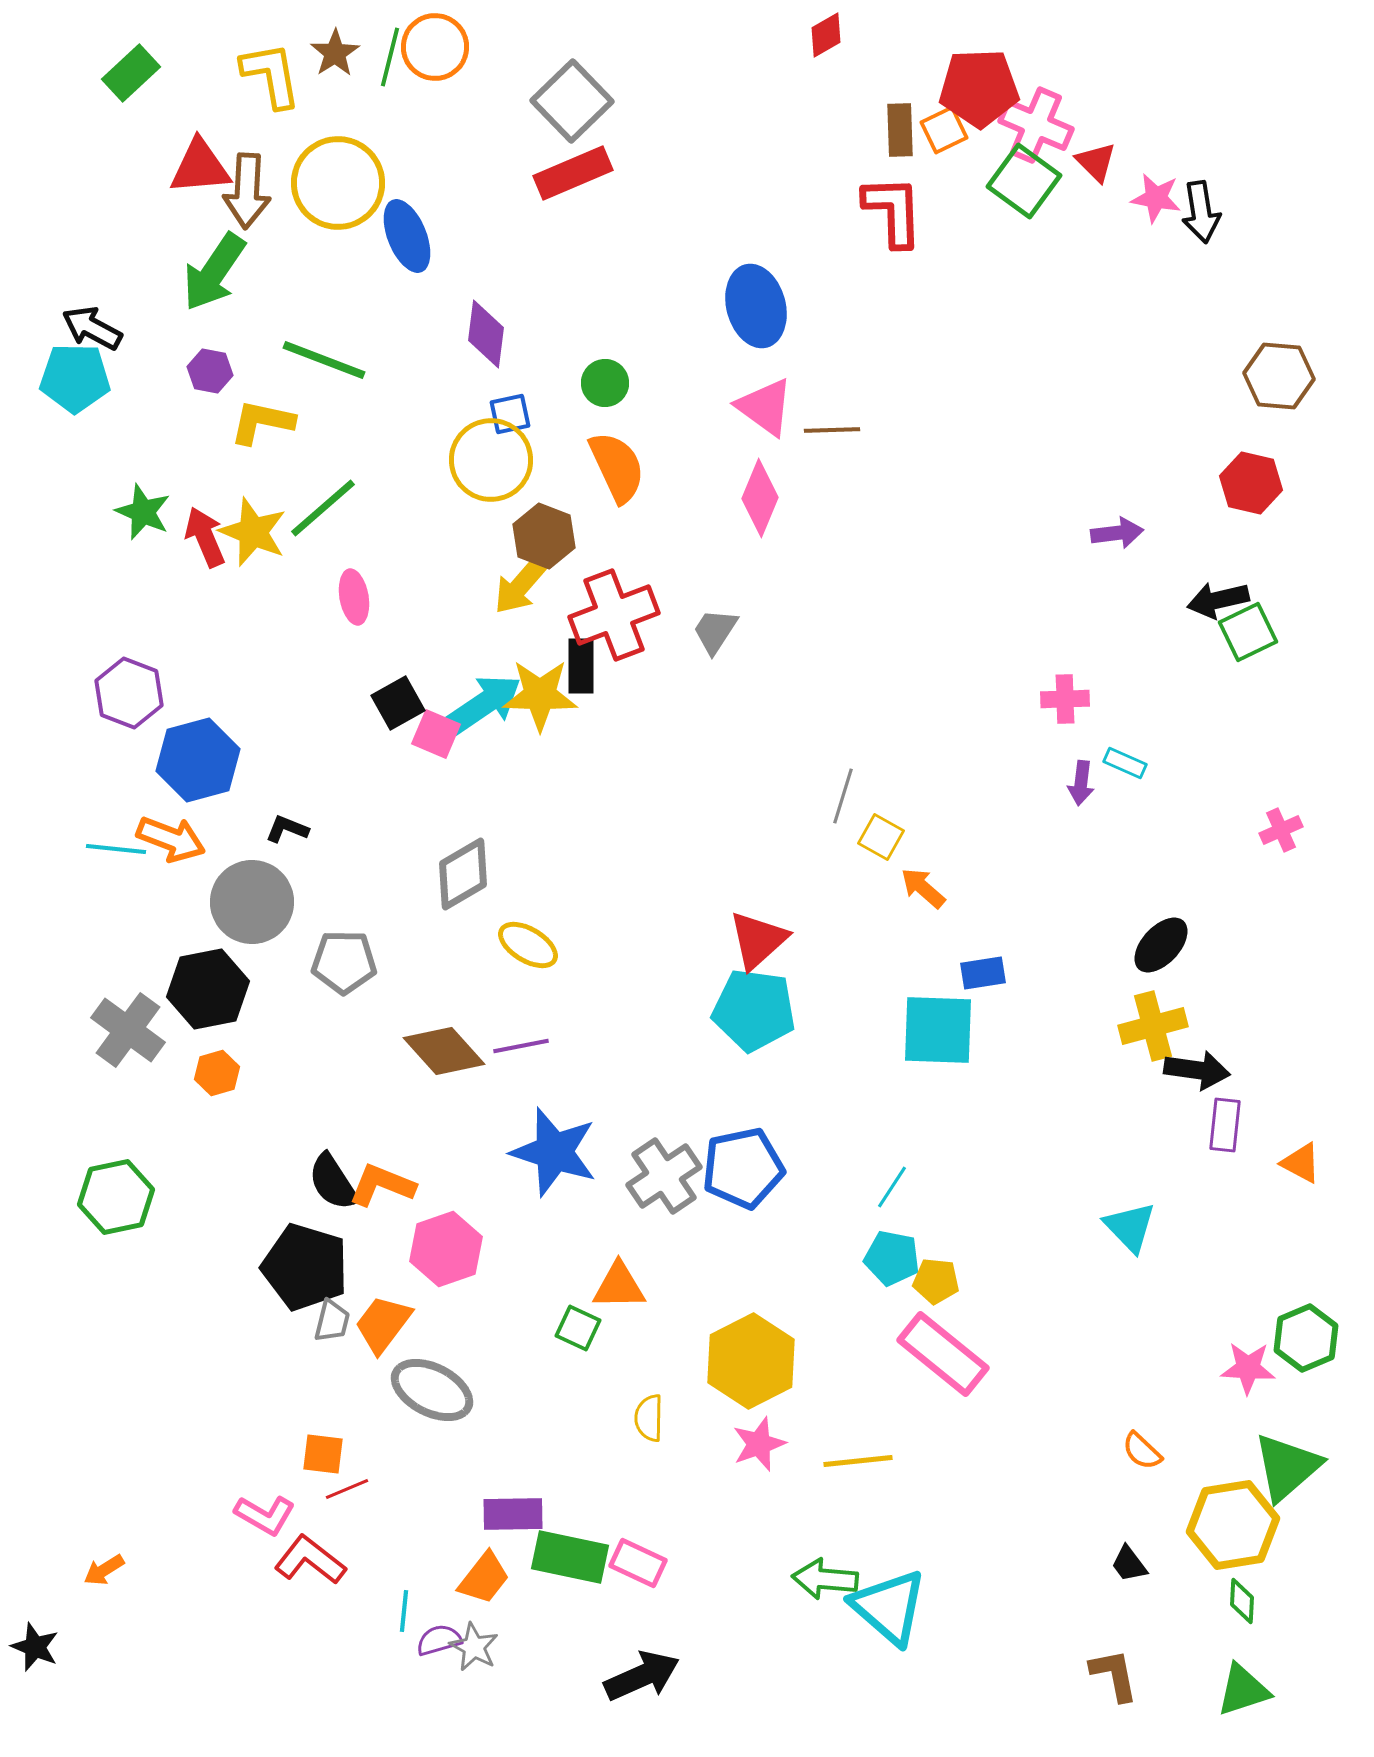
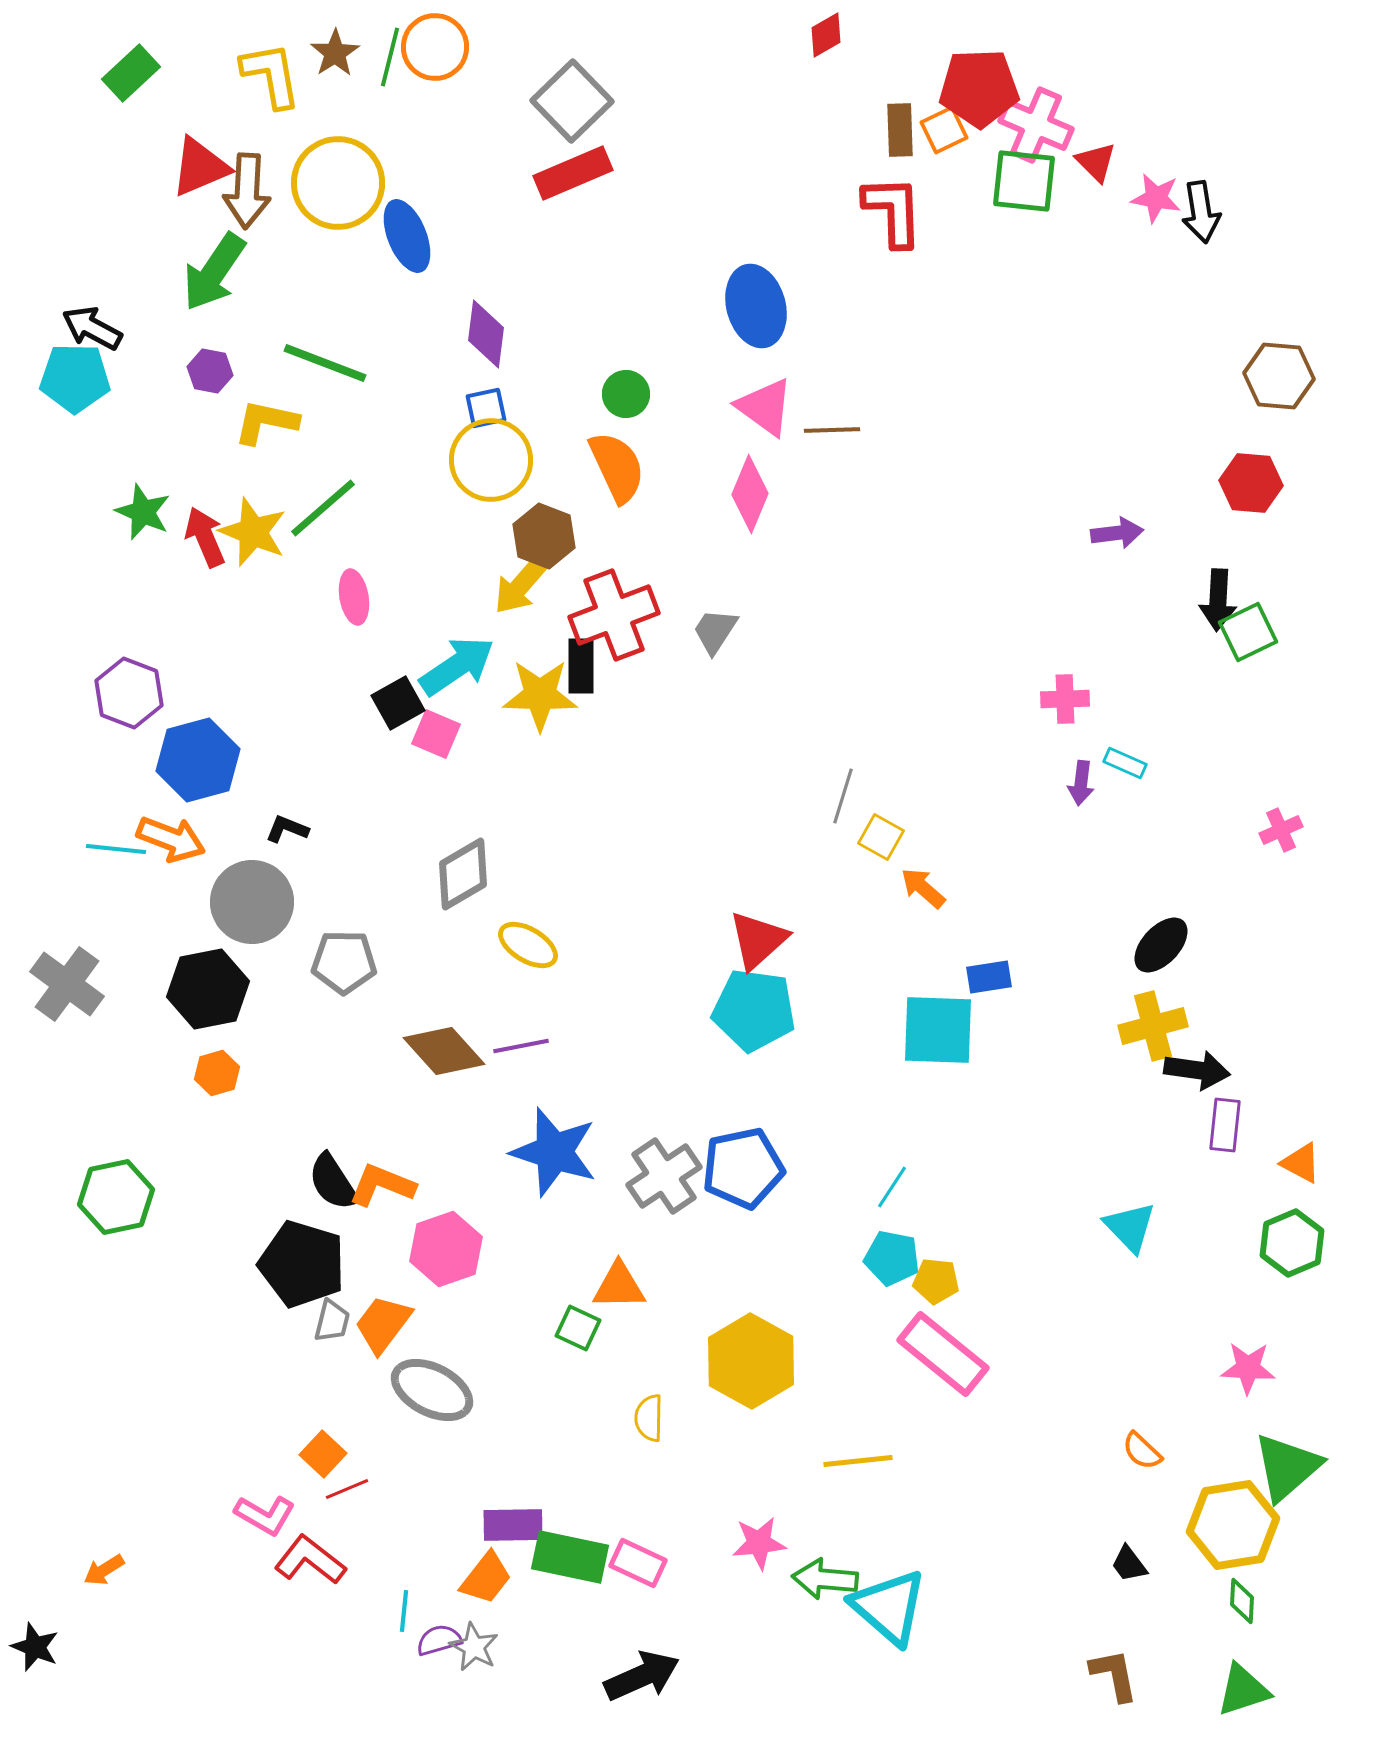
red triangle at (200, 167): rotated 18 degrees counterclockwise
green square at (1024, 181): rotated 30 degrees counterclockwise
green line at (324, 360): moved 1 px right, 3 px down
green circle at (605, 383): moved 21 px right, 11 px down
blue square at (510, 414): moved 24 px left, 6 px up
yellow L-shape at (262, 422): moved 4 px right
red hexagon at (1251, 483): rotated 8 degrees counterclockwise
pink diamond at (760, 498): moved 10 px left, 4 px up
black arrow at (1218, 600): rotated 74 degrees counterclockwise
cyan arrow at (484, 704): moved 27 px left, 38 px up
blue rectangle at (983, 973): moved 6 px right, 4 px down
gray cross at (128, 1030): moved 61 px left, 46 px up
black pentagon at (305, 1267): moved 3 px left, 3 px up
green hexagon at (1306, 1338): moved 14 px left, 95 px up
yellow hexagon at (751, 1361): rotated 4 degrees counterclockwise
pink star at (759, 1444): moved 99 px down; rotated 14 degrees clockwise
orange square at (323, 1454): rotated 36 degrees clockwise
purple rectangle at (513, 1514): moved 11 px down
orange trapezoid at (484, 1578): moved 2 px right
